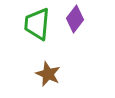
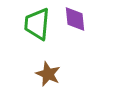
purple diamond: rotated 44 degrees counterclockwise
